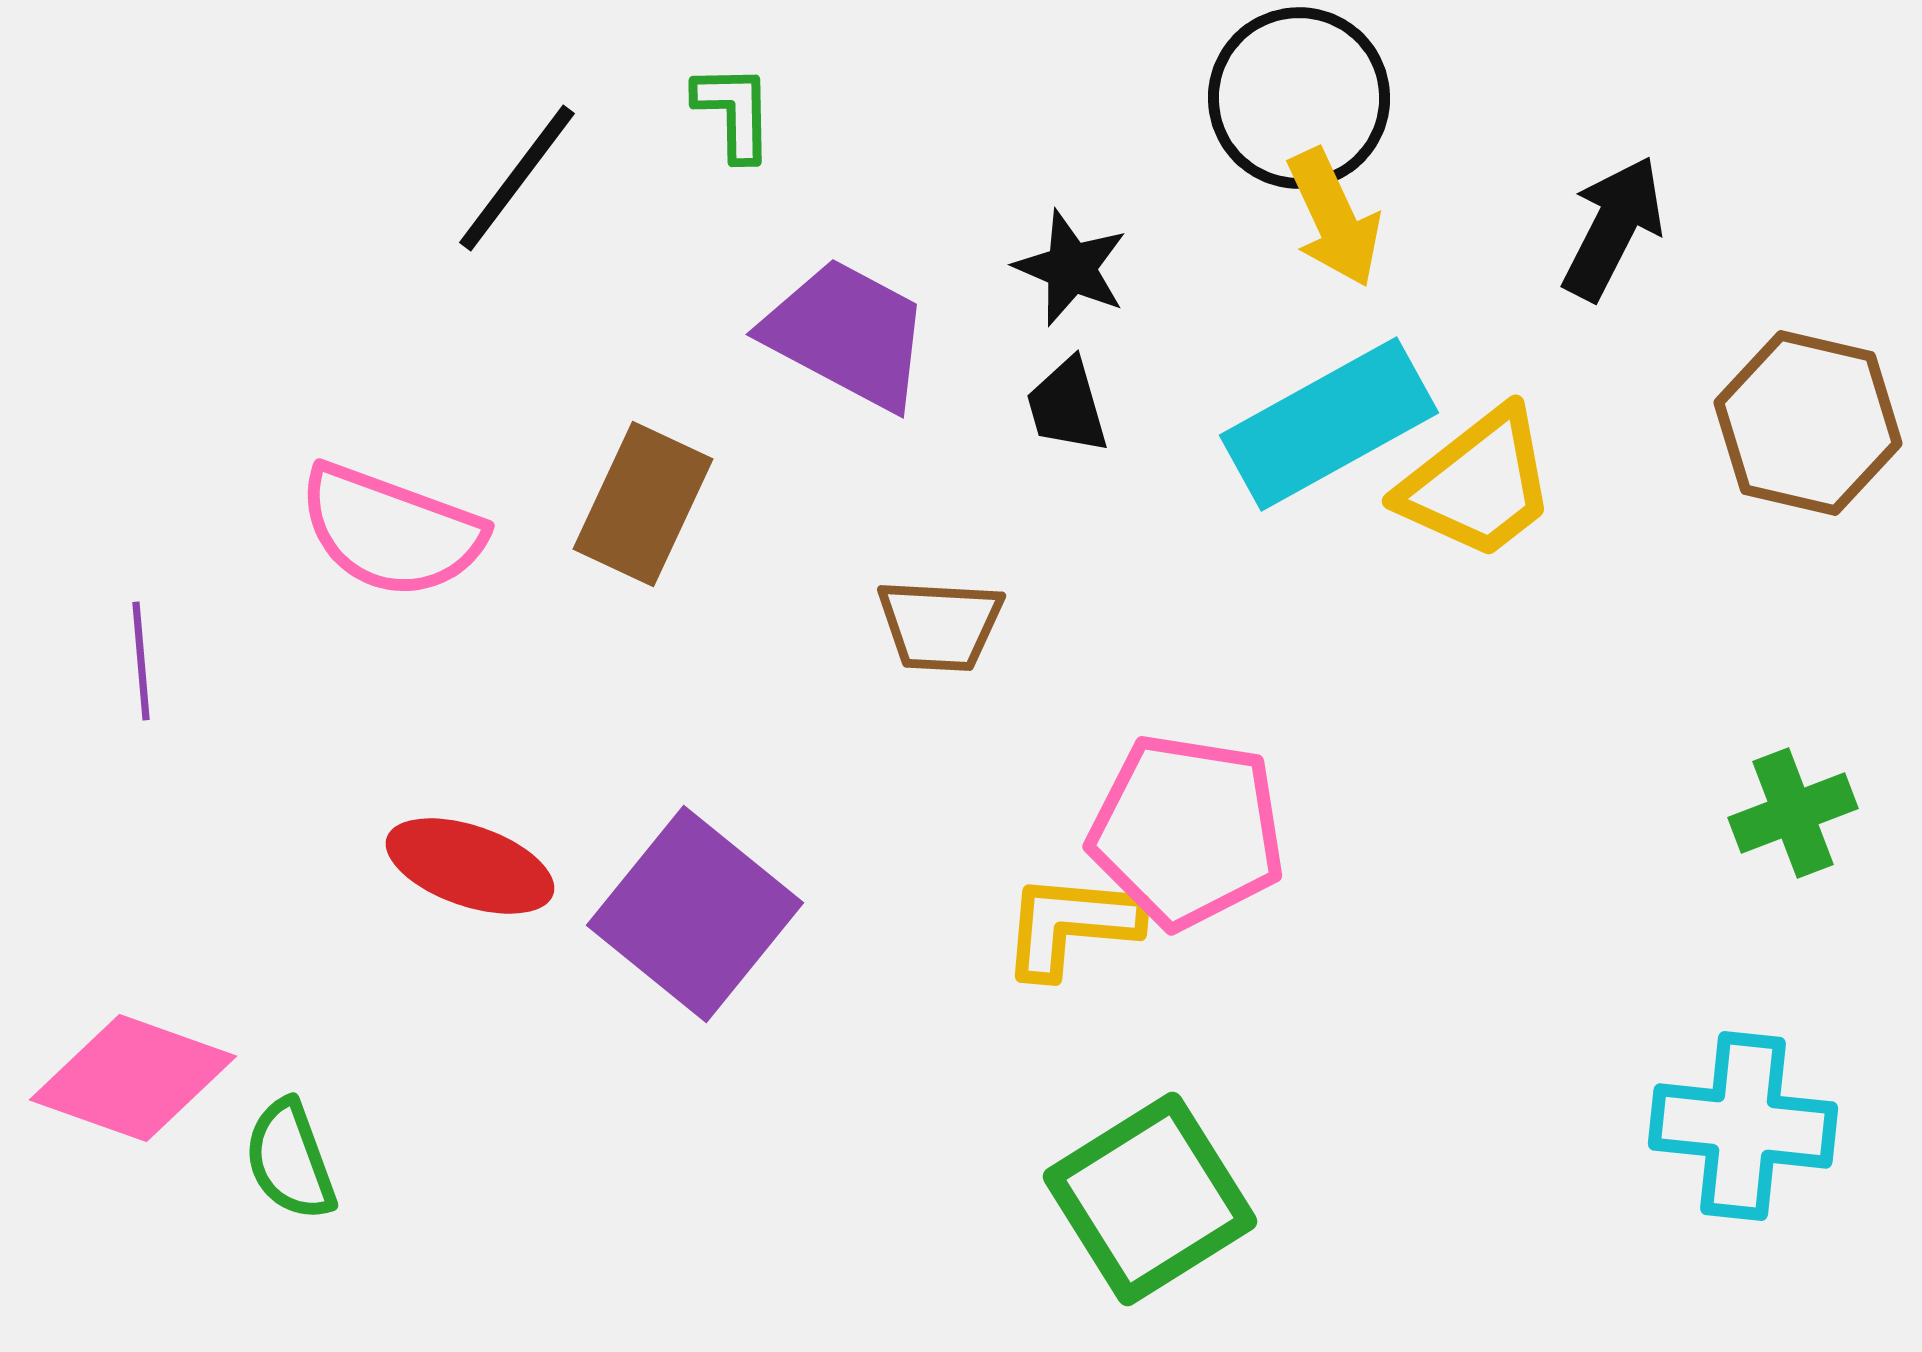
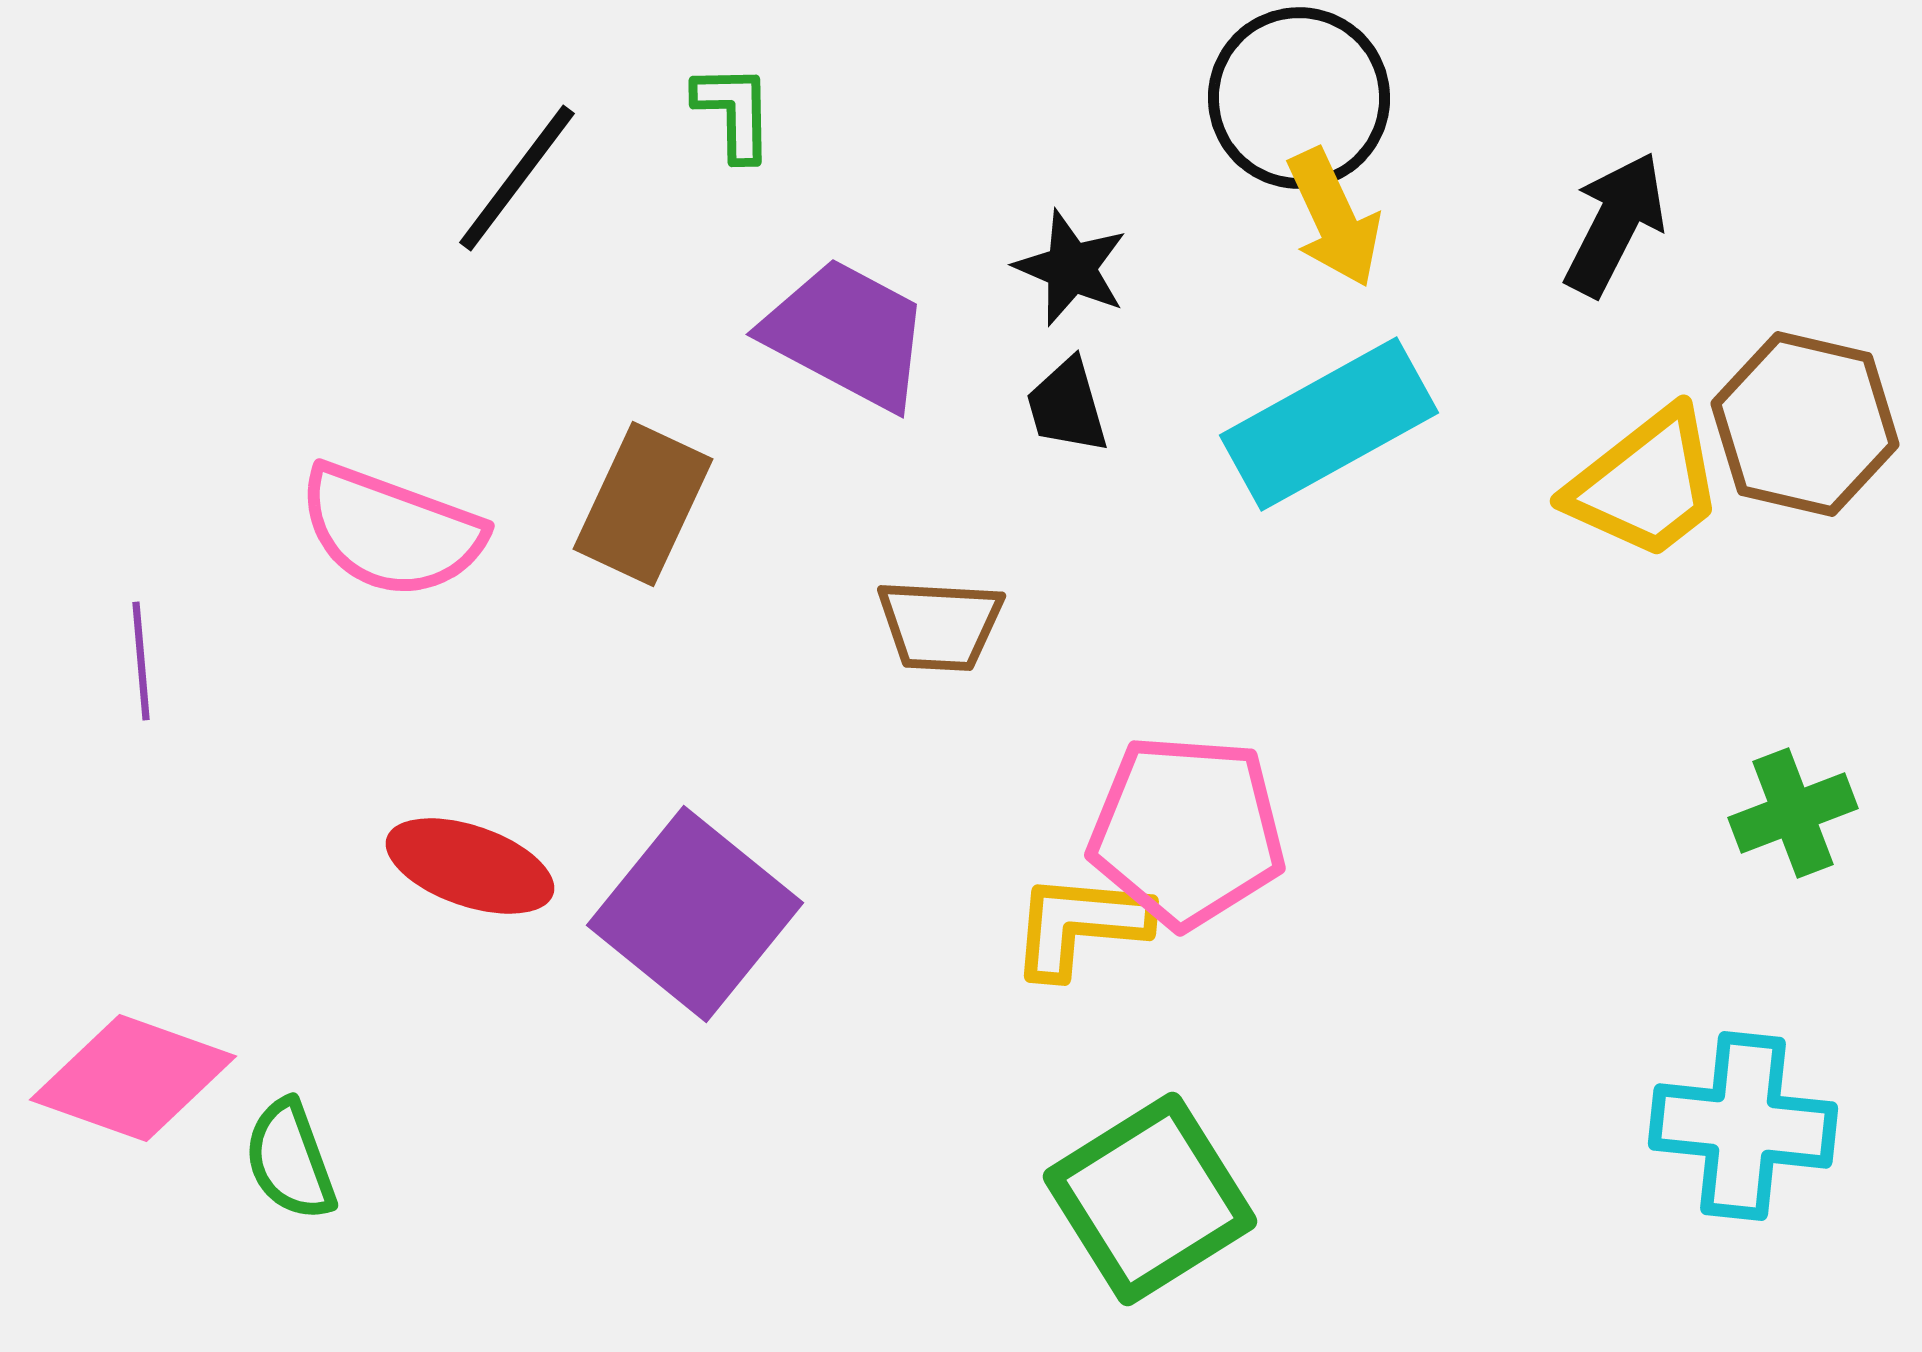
black arrow: moved 2 px right, 4 px up
brown hexagon: moved 3 px left, 1 px down
yellow trapezoid: moved 168 px right
pink pentagon: rotated 5 degrees counterclockwise
yellow L-shape: moved 9 px right
